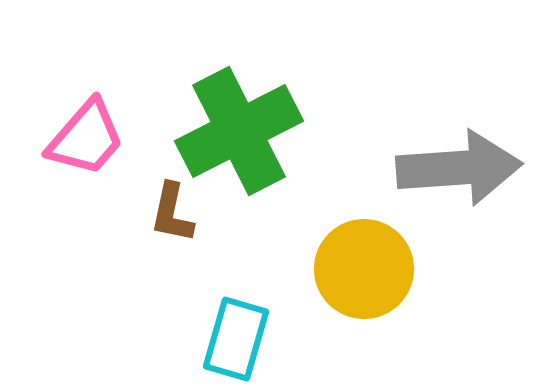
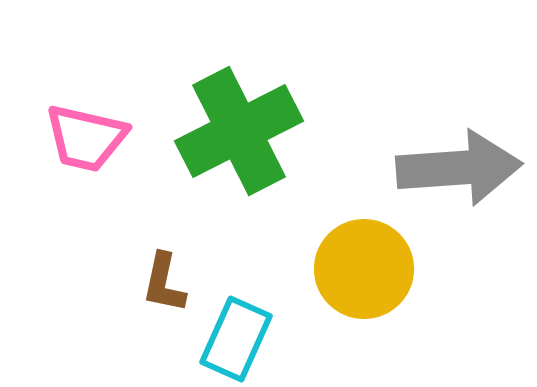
pink trapezoid: rotated 62 degrees clockwise
brown L-shape: moved 8 px left, 70 px down
cyan rectangle: rotated 8 degrees clockwise
